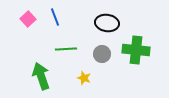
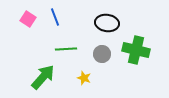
pink square: rotated 14 degrees counterclockwise
green cross: rotated 8 degrees clockwise
green arrow: moved 2 px right, 1 px down; rotated 60 degrees clockwise
